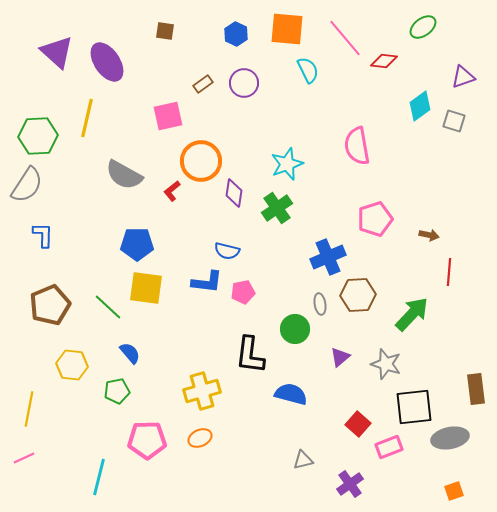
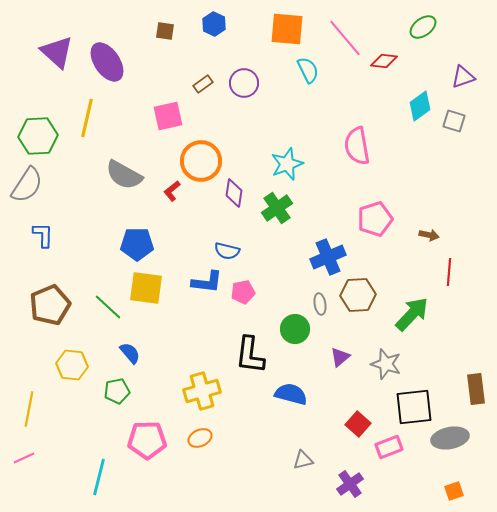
blue hexagon at (236, 34): moved 22 px left, 10 px up
